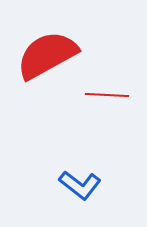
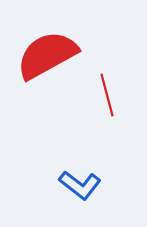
red line: rotated 72 degrees clockwise
